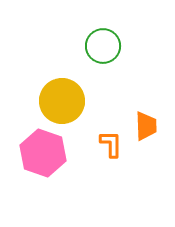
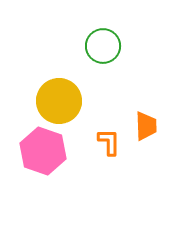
yellow circle: moved 3 px left
orange L-shape: moved 2 px left, 2 px up
pink hexagon: moved 2 px up
